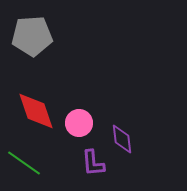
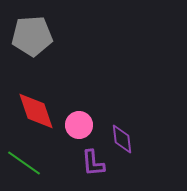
pink circle: moved 2 px down
